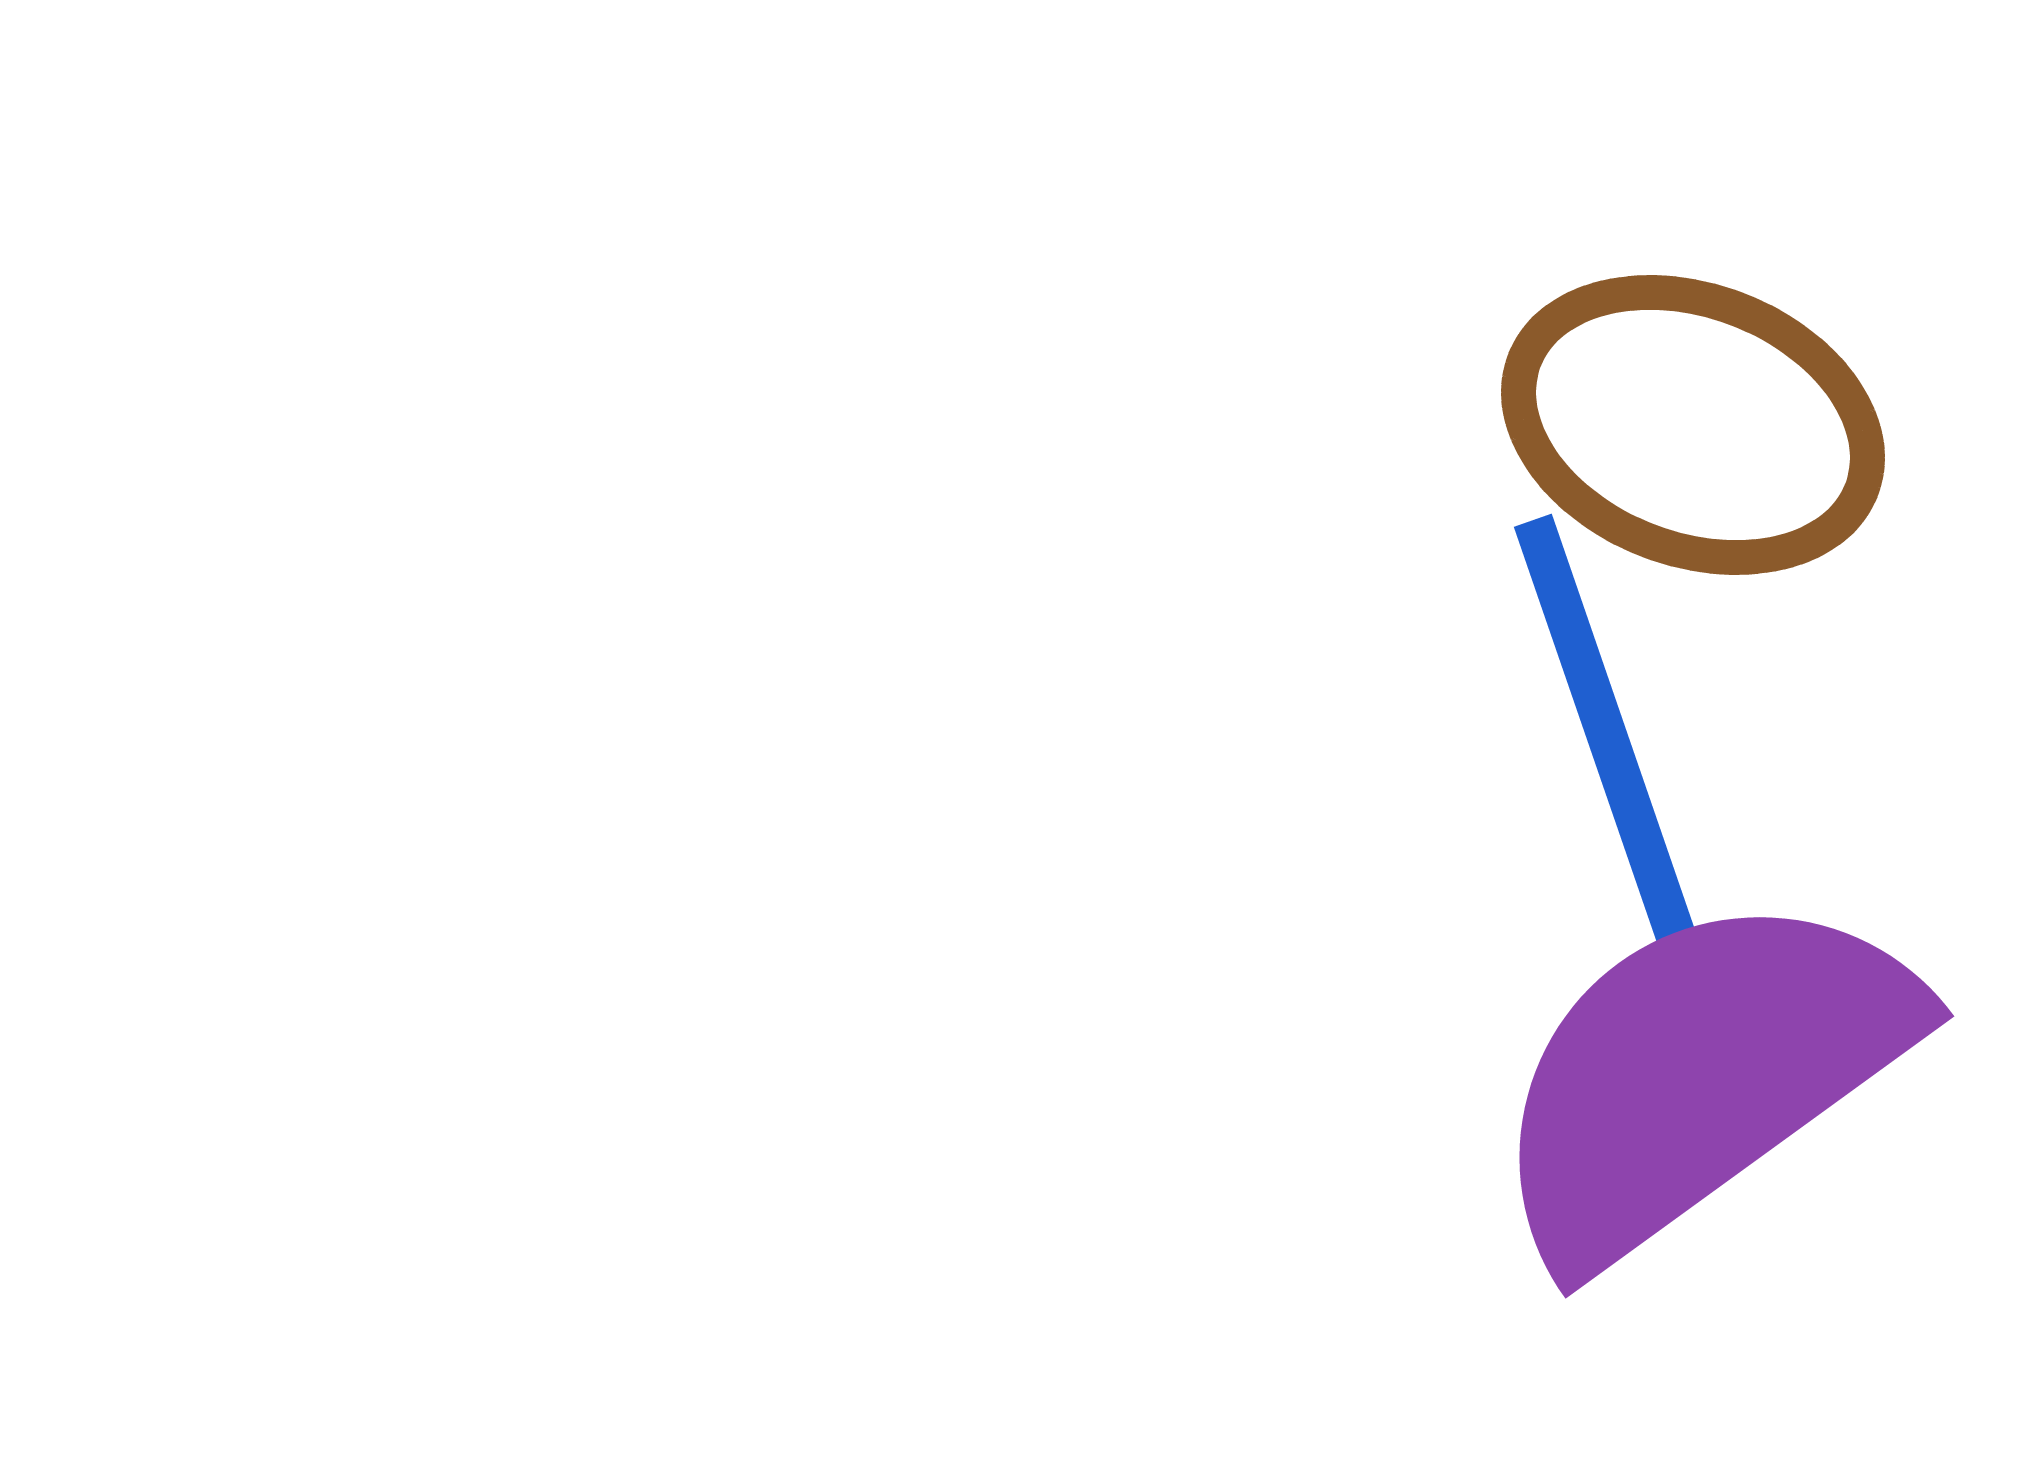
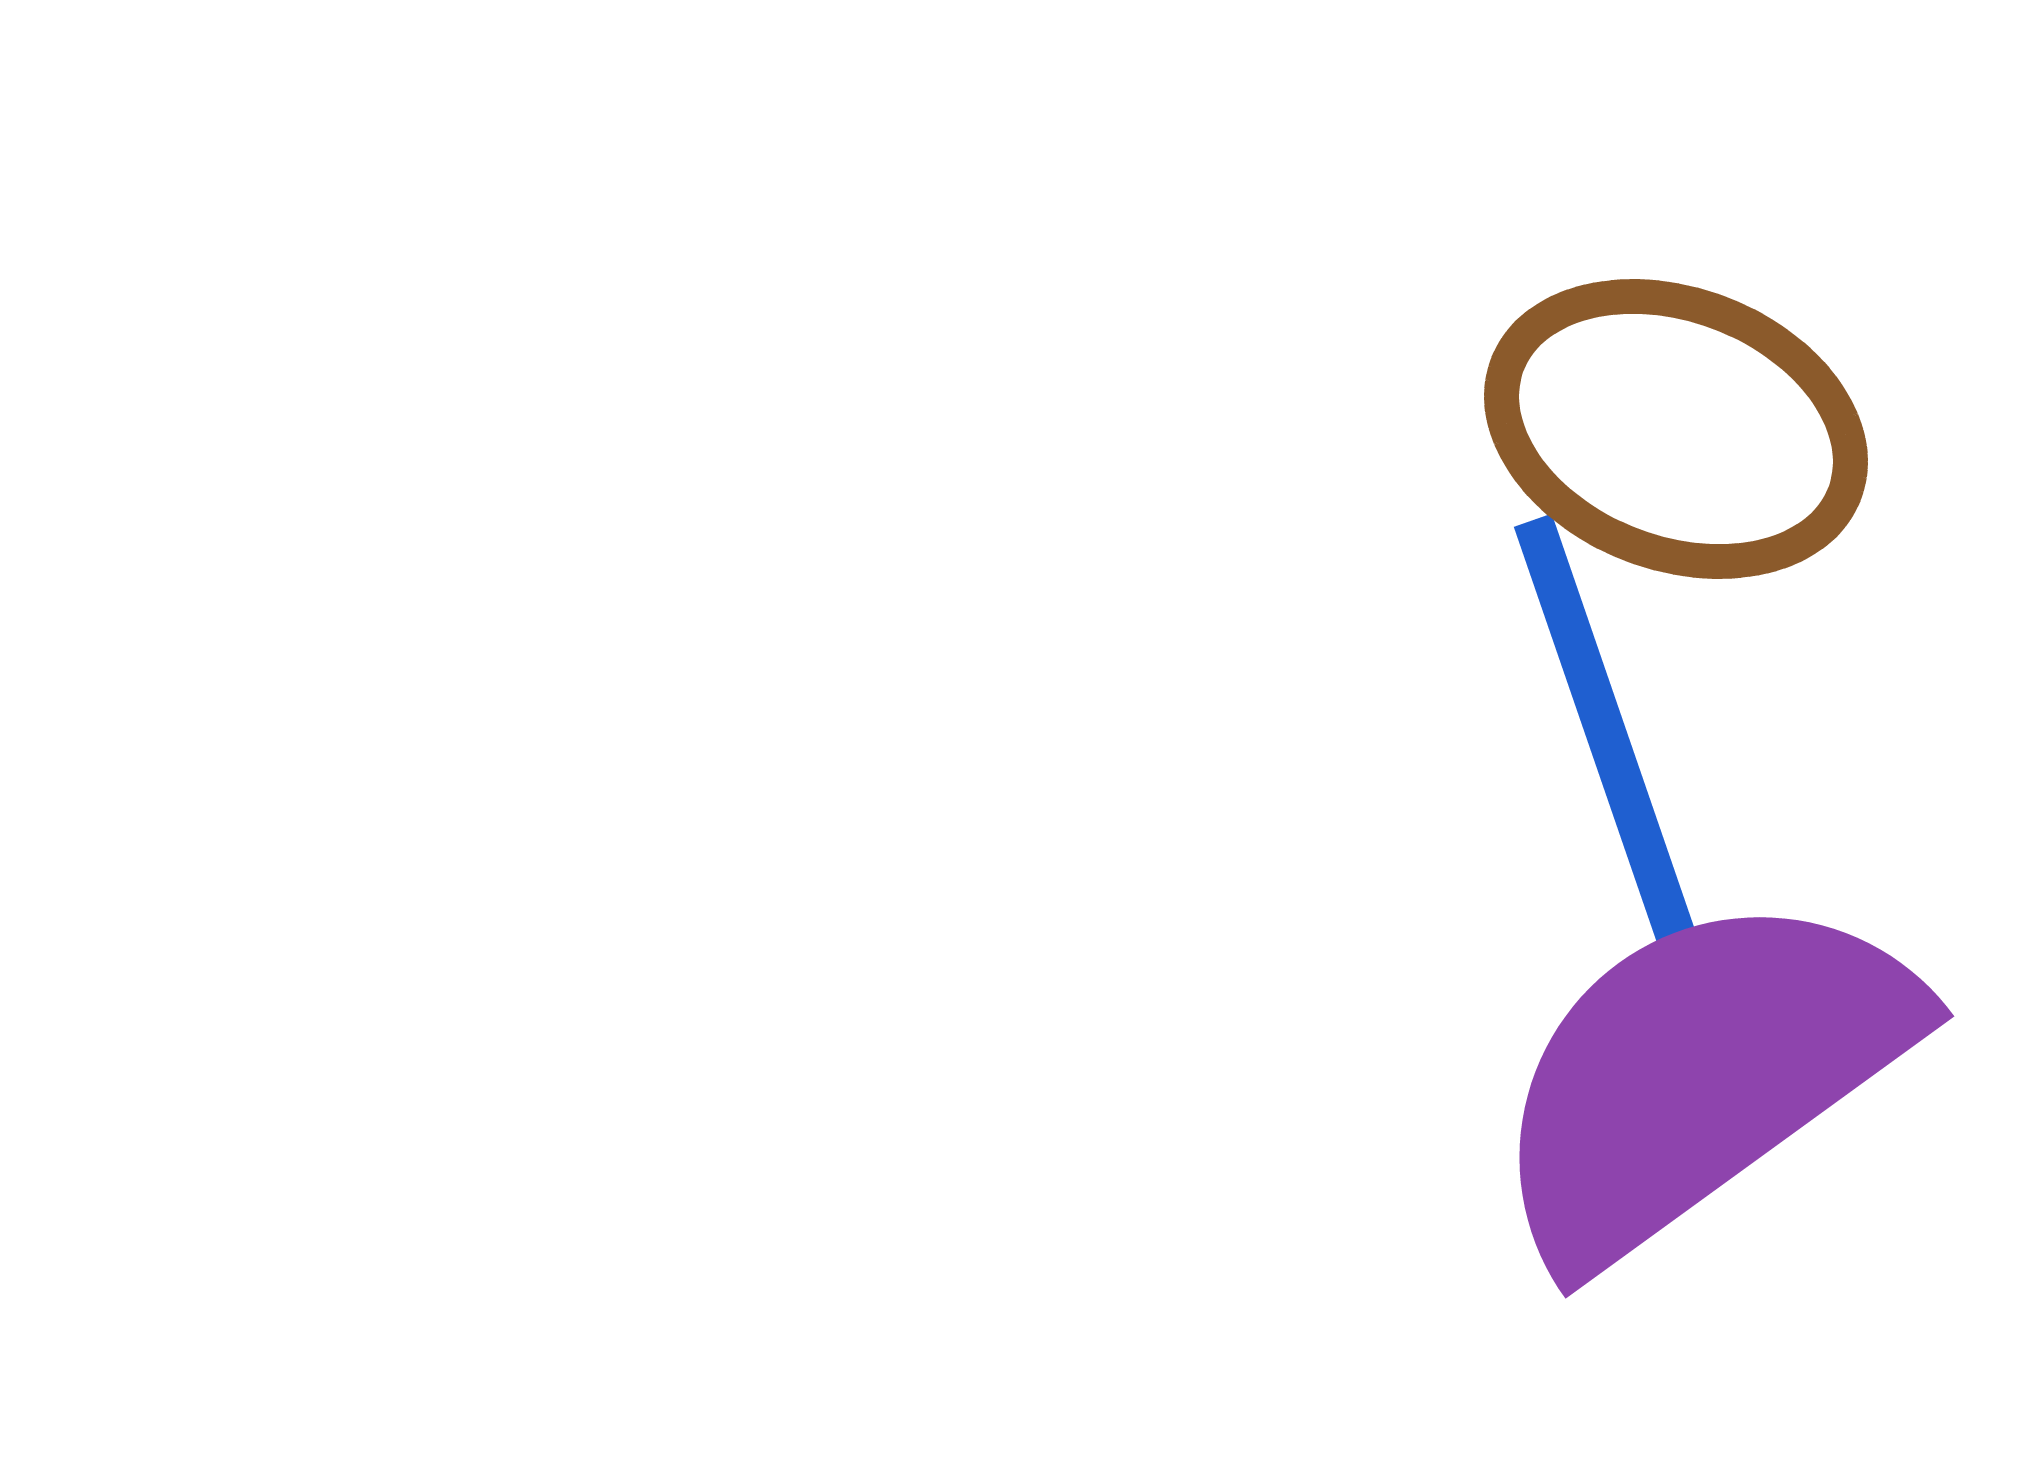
brown ellipse: moved 17 px left, 4 px down
